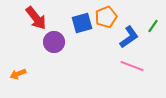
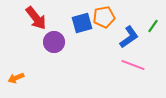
orange pentagon: moved 2 px left; rotated 10 degrees clockwise
pink line: moved 1 px right, 1 px up
orange arrow: moved 2 px left, 4 px down
